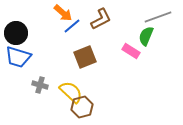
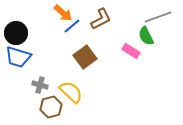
green semicircle: rotated 48 degrees counterclockwise
brown square: rotated 15 degrees counterclockwise
brown hexagon: moved 31 px left
